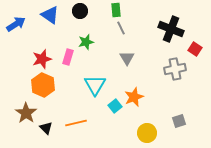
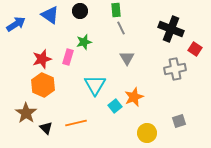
green star: moved 2 px left
